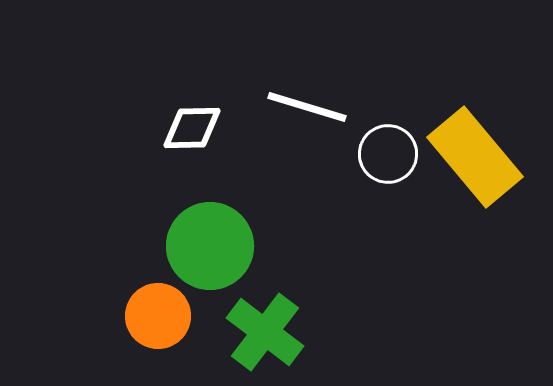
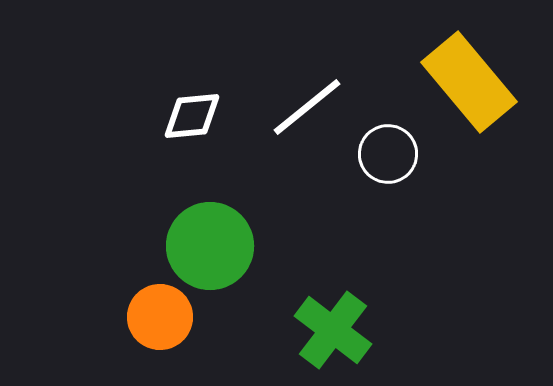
white line: rotated 56 degrees counterclockwise
white diamond: moved 12 px up; rotated 4 degrees counterclockwise
yellow rectangle: moved 6 px left, 75 px up
orange circle: moved 2 px right, 1 px down
green cross: moved 68 px right, 2 px up
